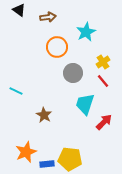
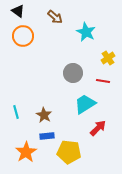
black triangle: moved 1 px left, 1 px down
brown arrow: moved 7 px right; rotated 49 degrees clockwise
cyan star: rotated 18 degrees counterclockwise
orange circle: moved 34 px left, 11 px up
yellow cross: moved 5 px right, 4 px up
red line: rotated 40 degrees counterclockwise
cyan line: moved 21 px down; rotated 48 degrees clockwise
cyan trapezoid: rotated 40 degrees clockwise
red arrow: moved 6 px left, 6 px down
orange star: rotated 10 degrees counterclockwise
yellow pentagon: moved 1 px left, 7 px up
blue rectangle: moved 28 px up
